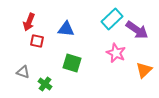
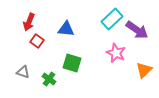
red square: rotated 24 degrees clockwise
green cross: moved 4 px right, 5 px up
